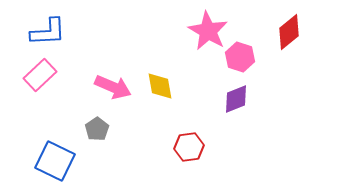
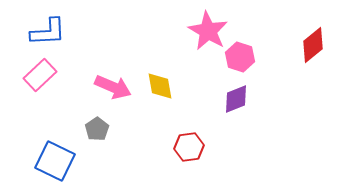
red diamond: moved 24 px right, 13 px down
